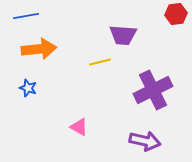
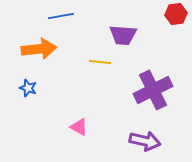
blue line: moved 35 px right
yellow line: rotated 20 degrees clockwise
